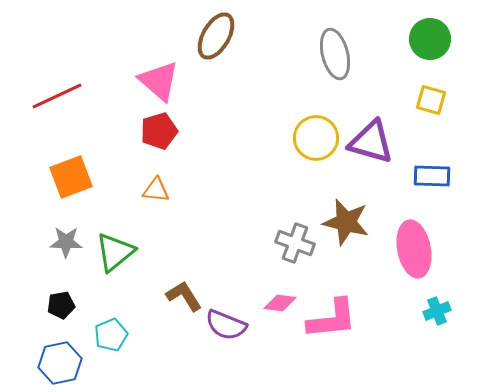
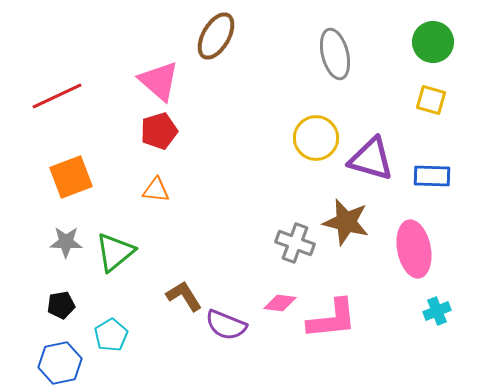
green circle: moved 3 px right, 3 px down
purple triangle: moved 17 px down
cyan pentagon: rotated 8 degrees counterclockwise
